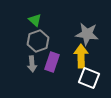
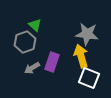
green triangle: moved 5 px down
gray hexagon: moved 13 px left, 1 px down
yellow arrow: rotated 15 degrees counterclockwise
gray arrow: moved 4 px down; rotated 63 degrees clockwise
